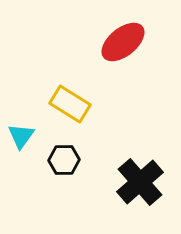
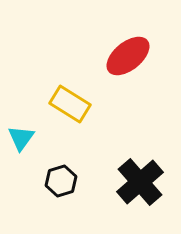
red ellipse: moved 5 px right, 14 px down
cyan triangle: moved 2 px down
black hexagon: moved 3 px left, 21 px down; rotated 16 degrees counterclockwise
